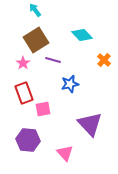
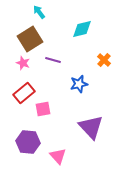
cyan arrow: moved 4 px right, 2 px down
cyan diamond: moved 6 px up; rotated 60 degrees counterclockwise
brown square: moved 6 px left, 1 px up
pink star: rotated 16 degrees counterclockwise
blue star: moved 9 px right
red rectangle: rotated 70 degrees clockwise
purple triangle: moved 1 px right, 3 px down
purple hexagon: moved 2 px down
pink triangle: moved 7 px left, 3 px down
